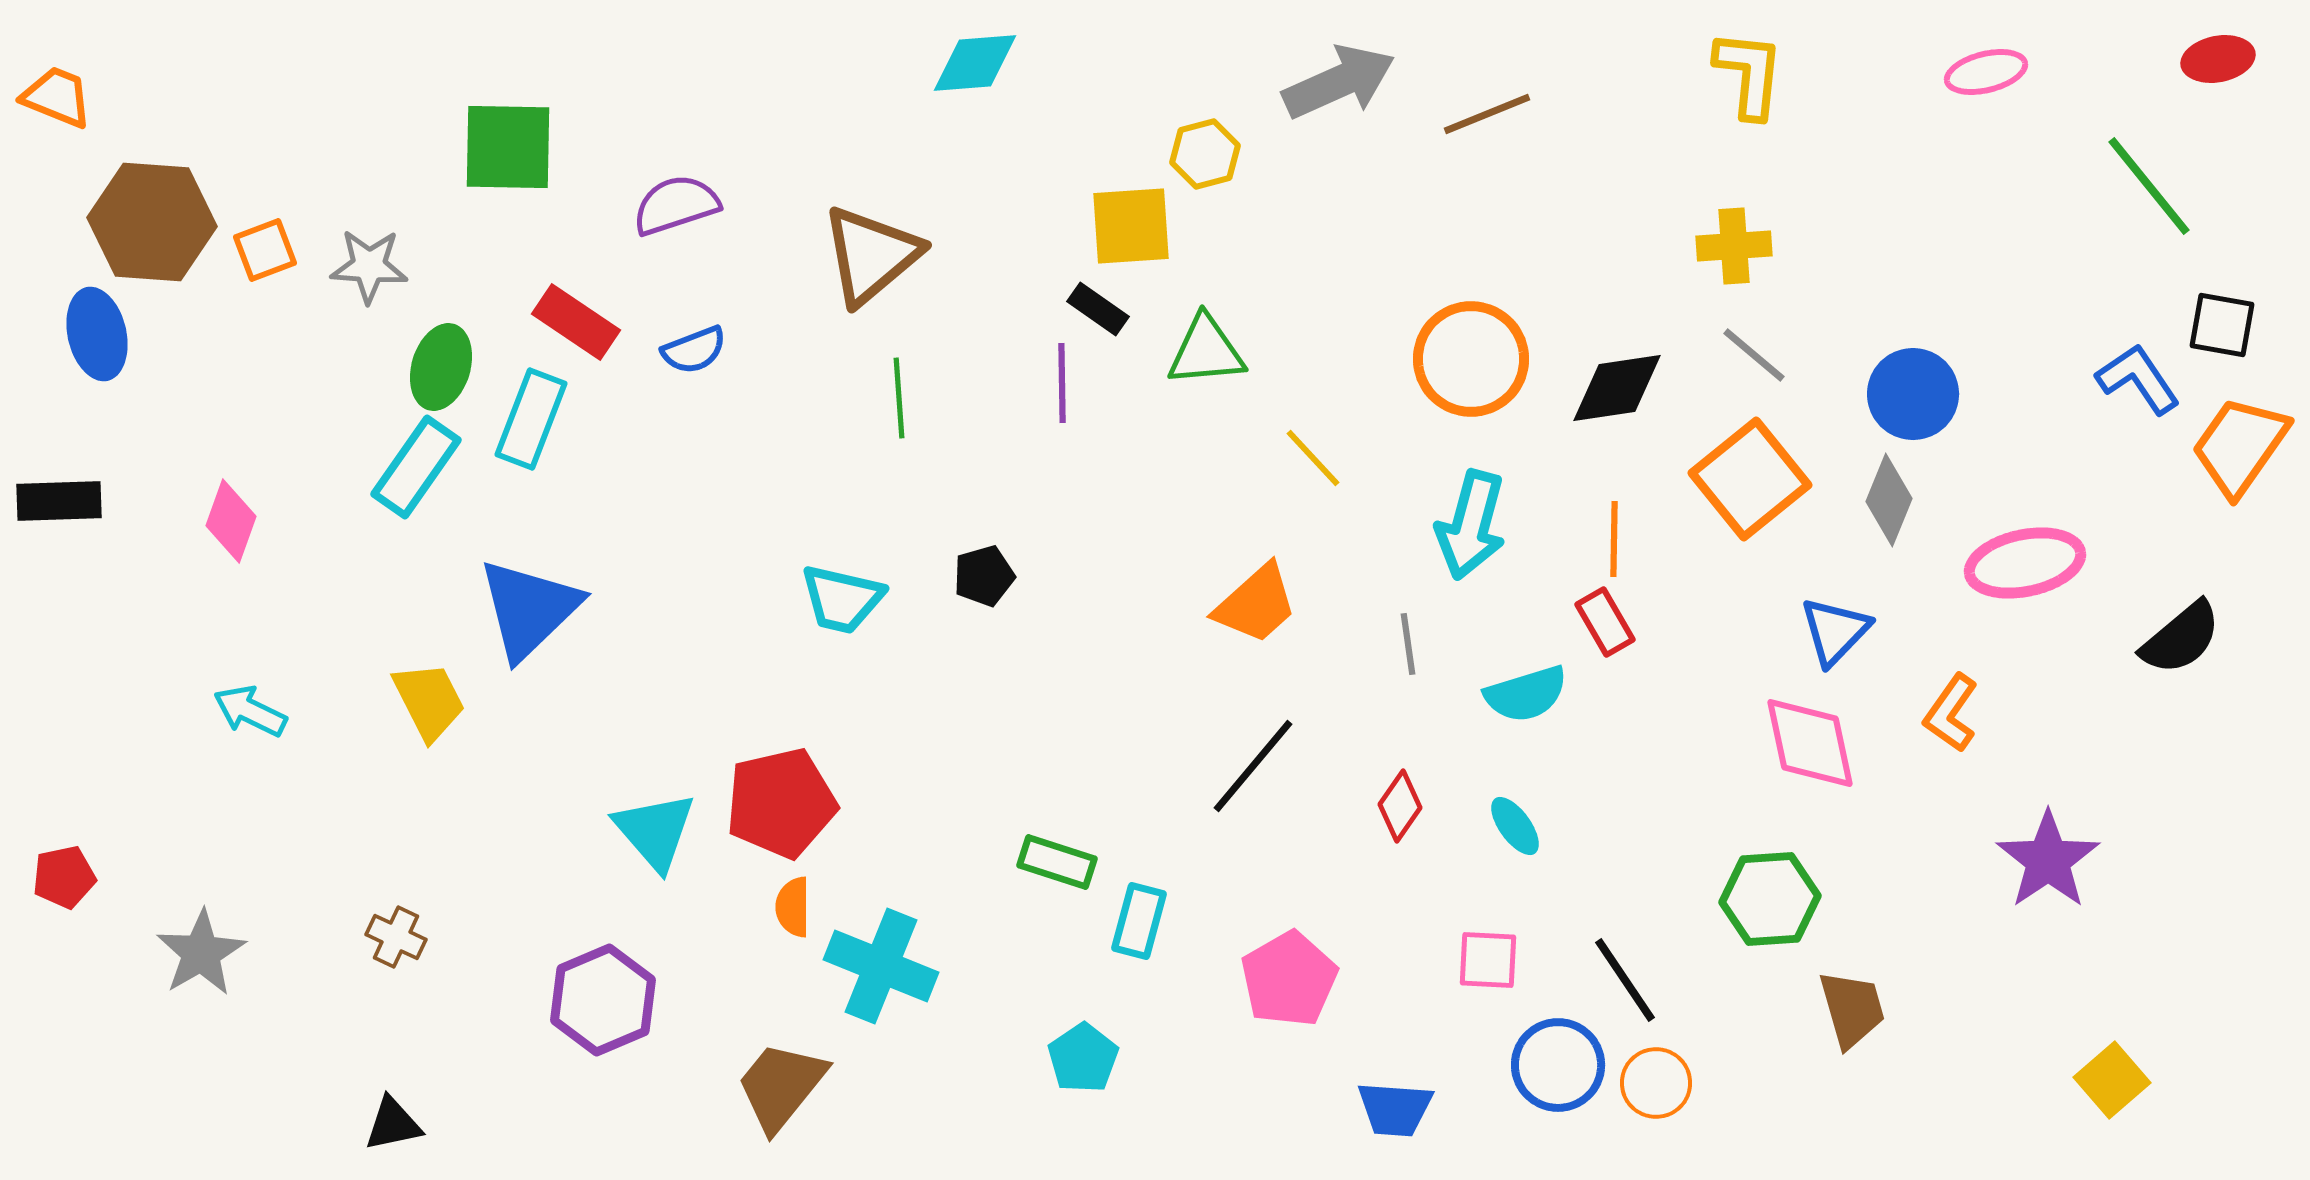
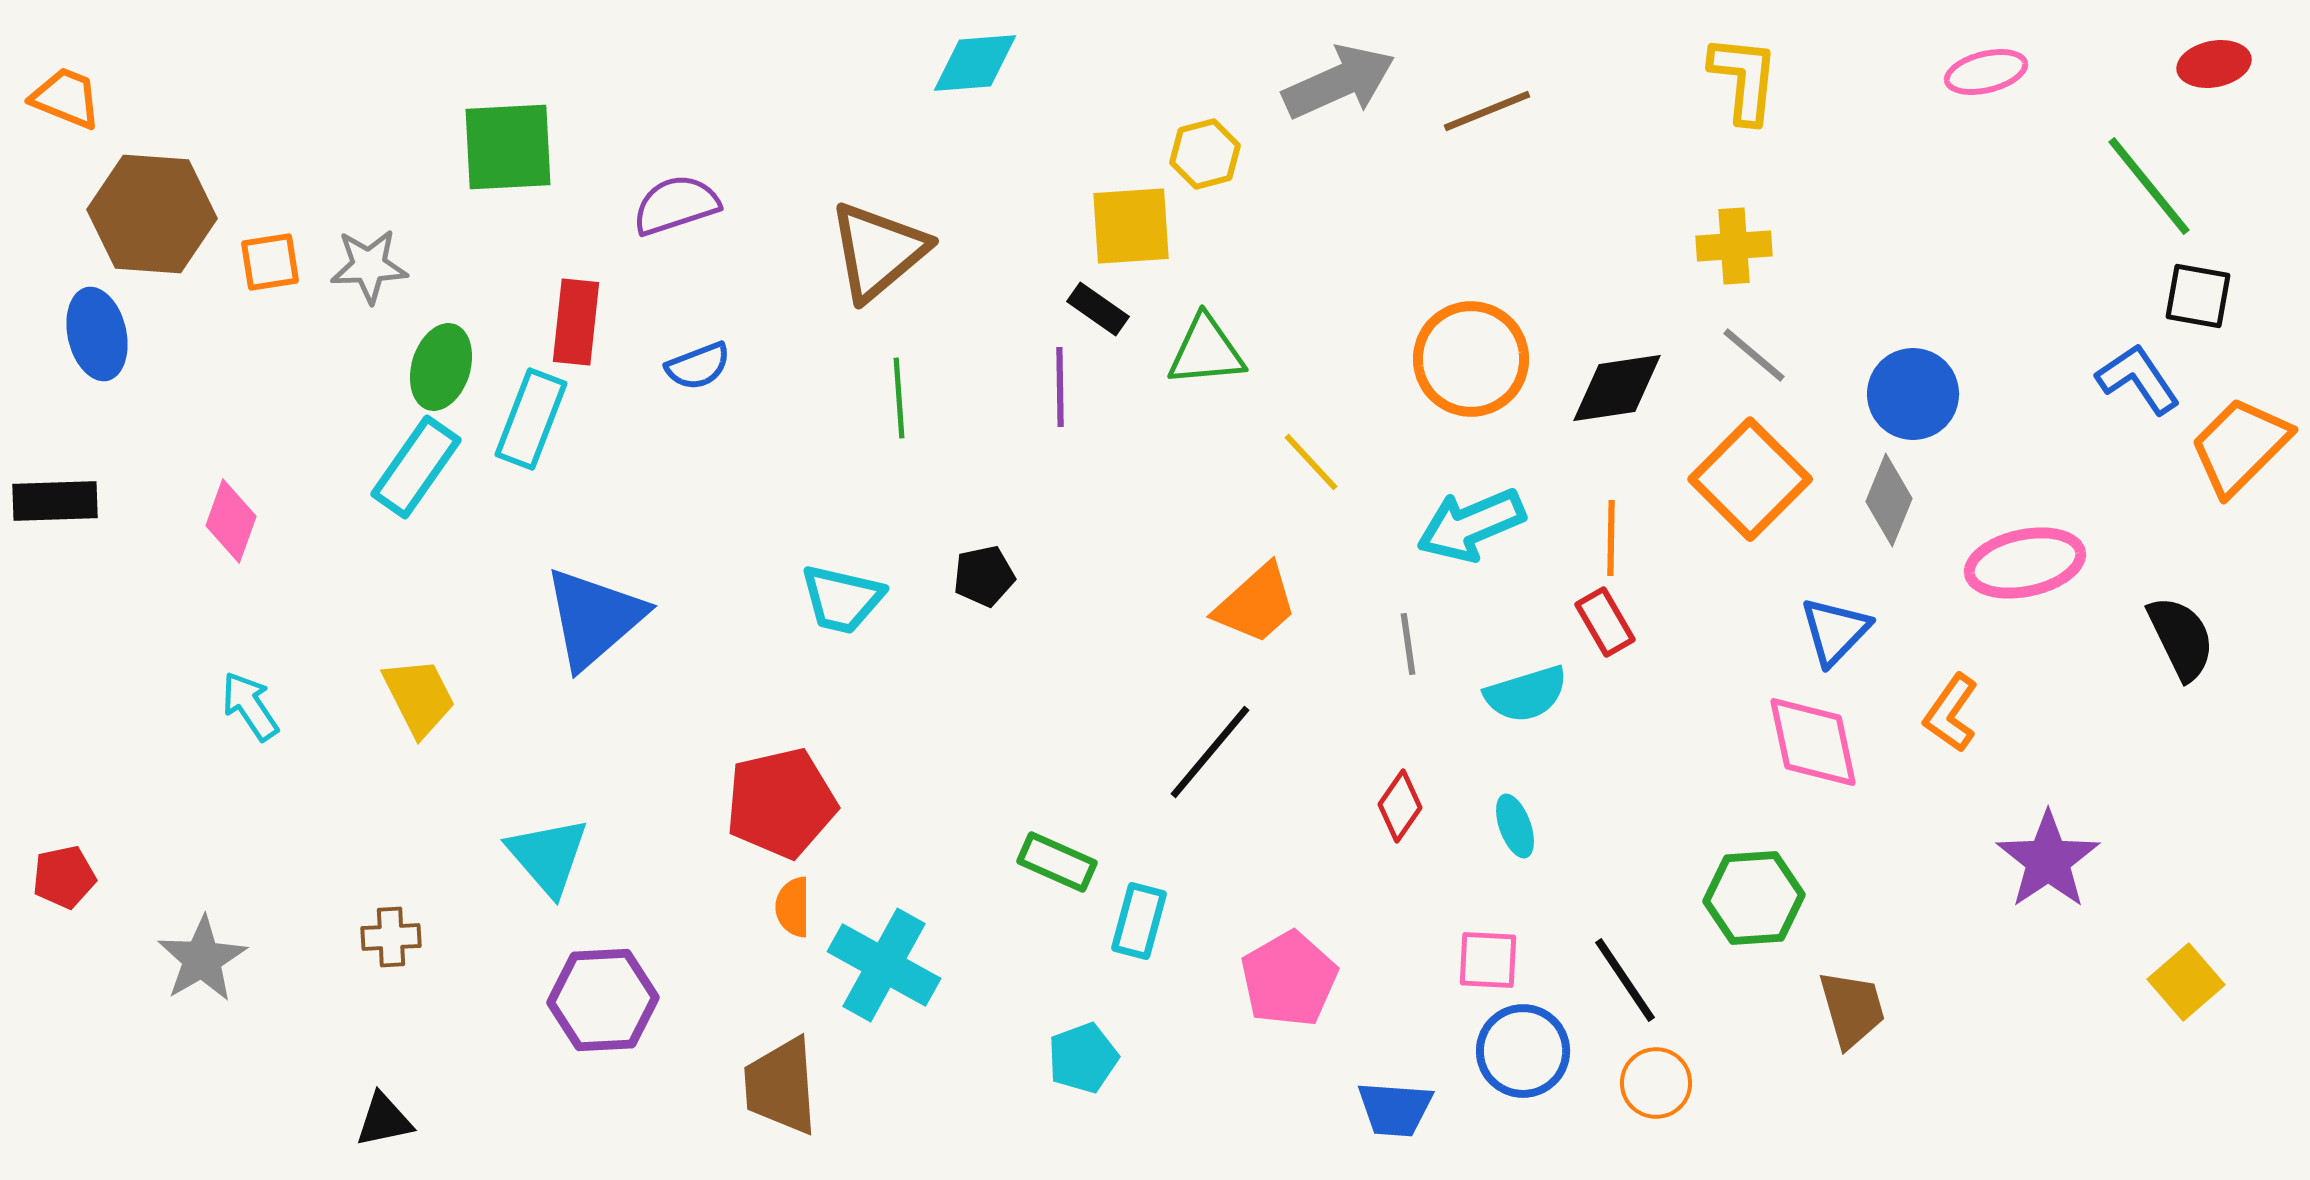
red ellipse at (2218, 59): moved 4 px left, 5 px down
yellow L-shape at (1749, 74): moved 5 px left, 5 px down
orange trapezoid at (57, 97): moved 9 px right, 1 px down
brown line at (1487, 114): moved 3 px up
green square at (508, 147): rotated 4 degrees counterclockwise
brown hexagon at (152, 222): moved 8 px up
orange square at (265, 250): moved 5 px right, 12 px down; rotated 12 degrees clockwise
brown triangle at (871, 255): moved 7 px right, 4 px up
gray star at (369, 266): rotated 6 degrees counterclockwise
red rectangle at (576, 322): rotated 62 degrees clockwise
black square at (2222, 325): moved 24 px left, 29 px up
blue semicircle at (694, 350): moved 4 px right, 16 px down
purple line at (1062, 383): moved 2 px left, 4 px down
orange trapezoid at (2240, 446): rotated 10 degrees clockwise
yellow line at (1313, 458): moved 2 px left, 4 px down
orange square at (1750, 479): rotated 6 degrees counterclockwise
black rectangle at (59, 501): moved 4 px left
cyan arrow at (1471, 525): rotated 52 degrees clockwise
orange line at (1614, 539): moved 3 px left, 1 px up
black pentagon at (984, 576): rotated 4 degrees clockwise
blue triangle at (529, 609): moved 65 px right, 9 px down; rotated 3 degrees clockwise
black semicircle at (2181, 638): rotated 76 degrees counterclockwise
yellow trapezoid at (429, 701): moved 10 px left, 4 px up
cyan arrow at (250, 711): moved 5 px up; rotated 30 degrees clockwise
pink diamond at (1810, 743): moved 3 px right, 1 px up
black line at (1253, 766): moved 43 px left, 14 px up
cyan ellipse at (1515, 826): rotated 16 degrees clockwise
cyan triangle at (655, 831): moved 107 px left, 25 px down
green rectangle at (1057, 862): rotated 6 degrees clockwise
green hexagon at (1770, 899): moved 16 px left, 1 px up
brown cross at (396, 937): moved 5 px left; rotated 28 degrees counterclockwise
gray star at (201, 953): moved 1 px right, 6 px down
cyan cross at (881, 966): moved 3 px right, 1 px up; rotated 7 degrees clockwise
purple hexagon at (603, 1000): rotated 20 degrees clockwise
cyan pentagon at (1083, 1058): rotated 14 degrees clockwise
blue circle at (1558, 1065): moved 35 px left, 14 px up
yellow square at (2112, 1080): moved 74 px right, 98 px up
brown trapezoid at (781, 1086): rotated 43 degrees counterclockwise
black triangle at (393, 1124): moved 9 px left, 4 px up
